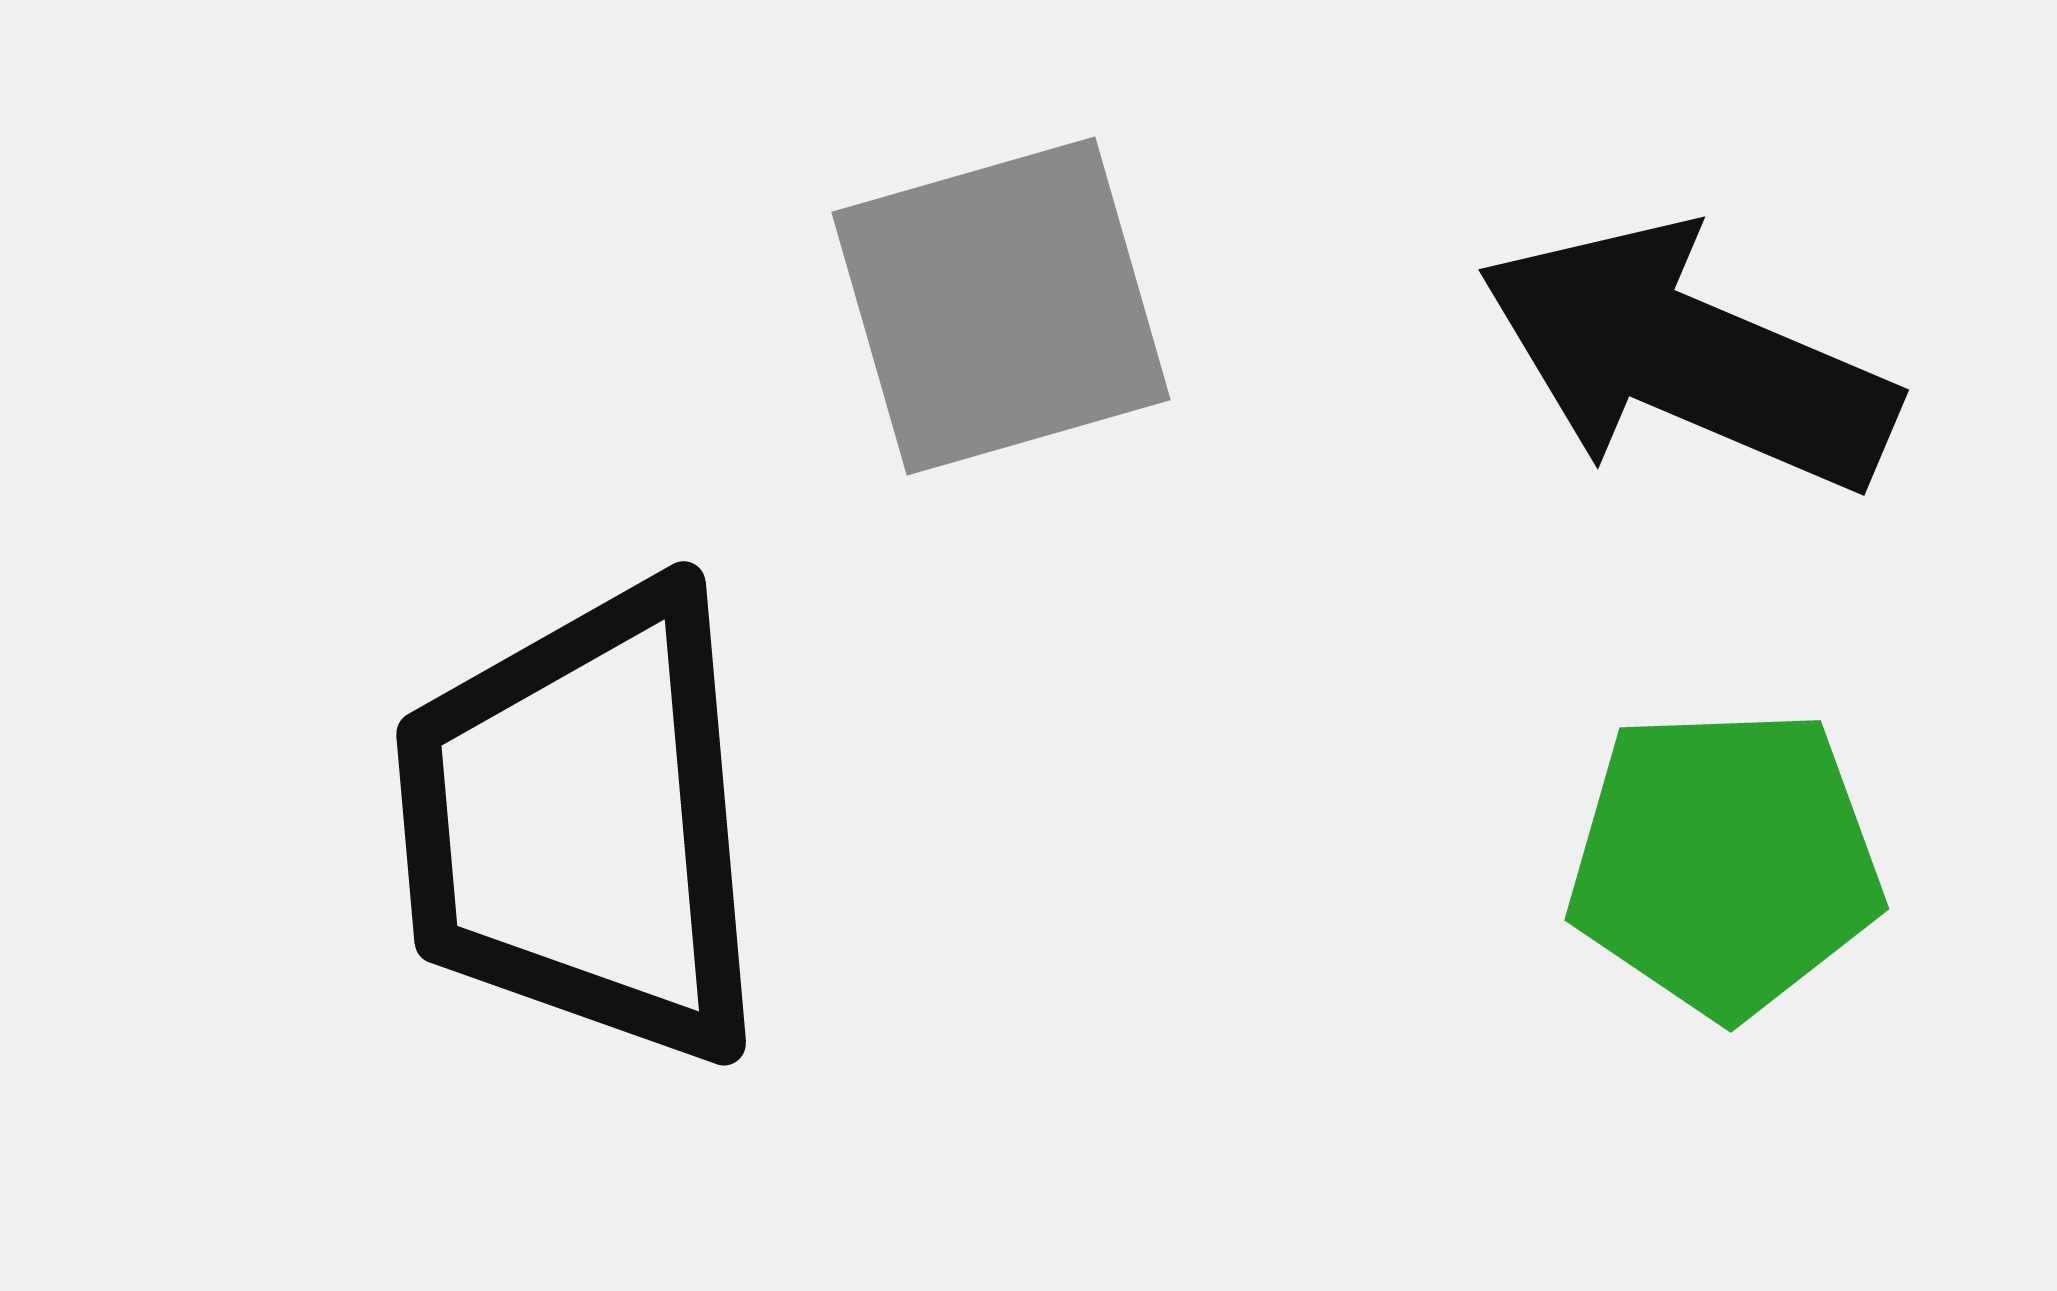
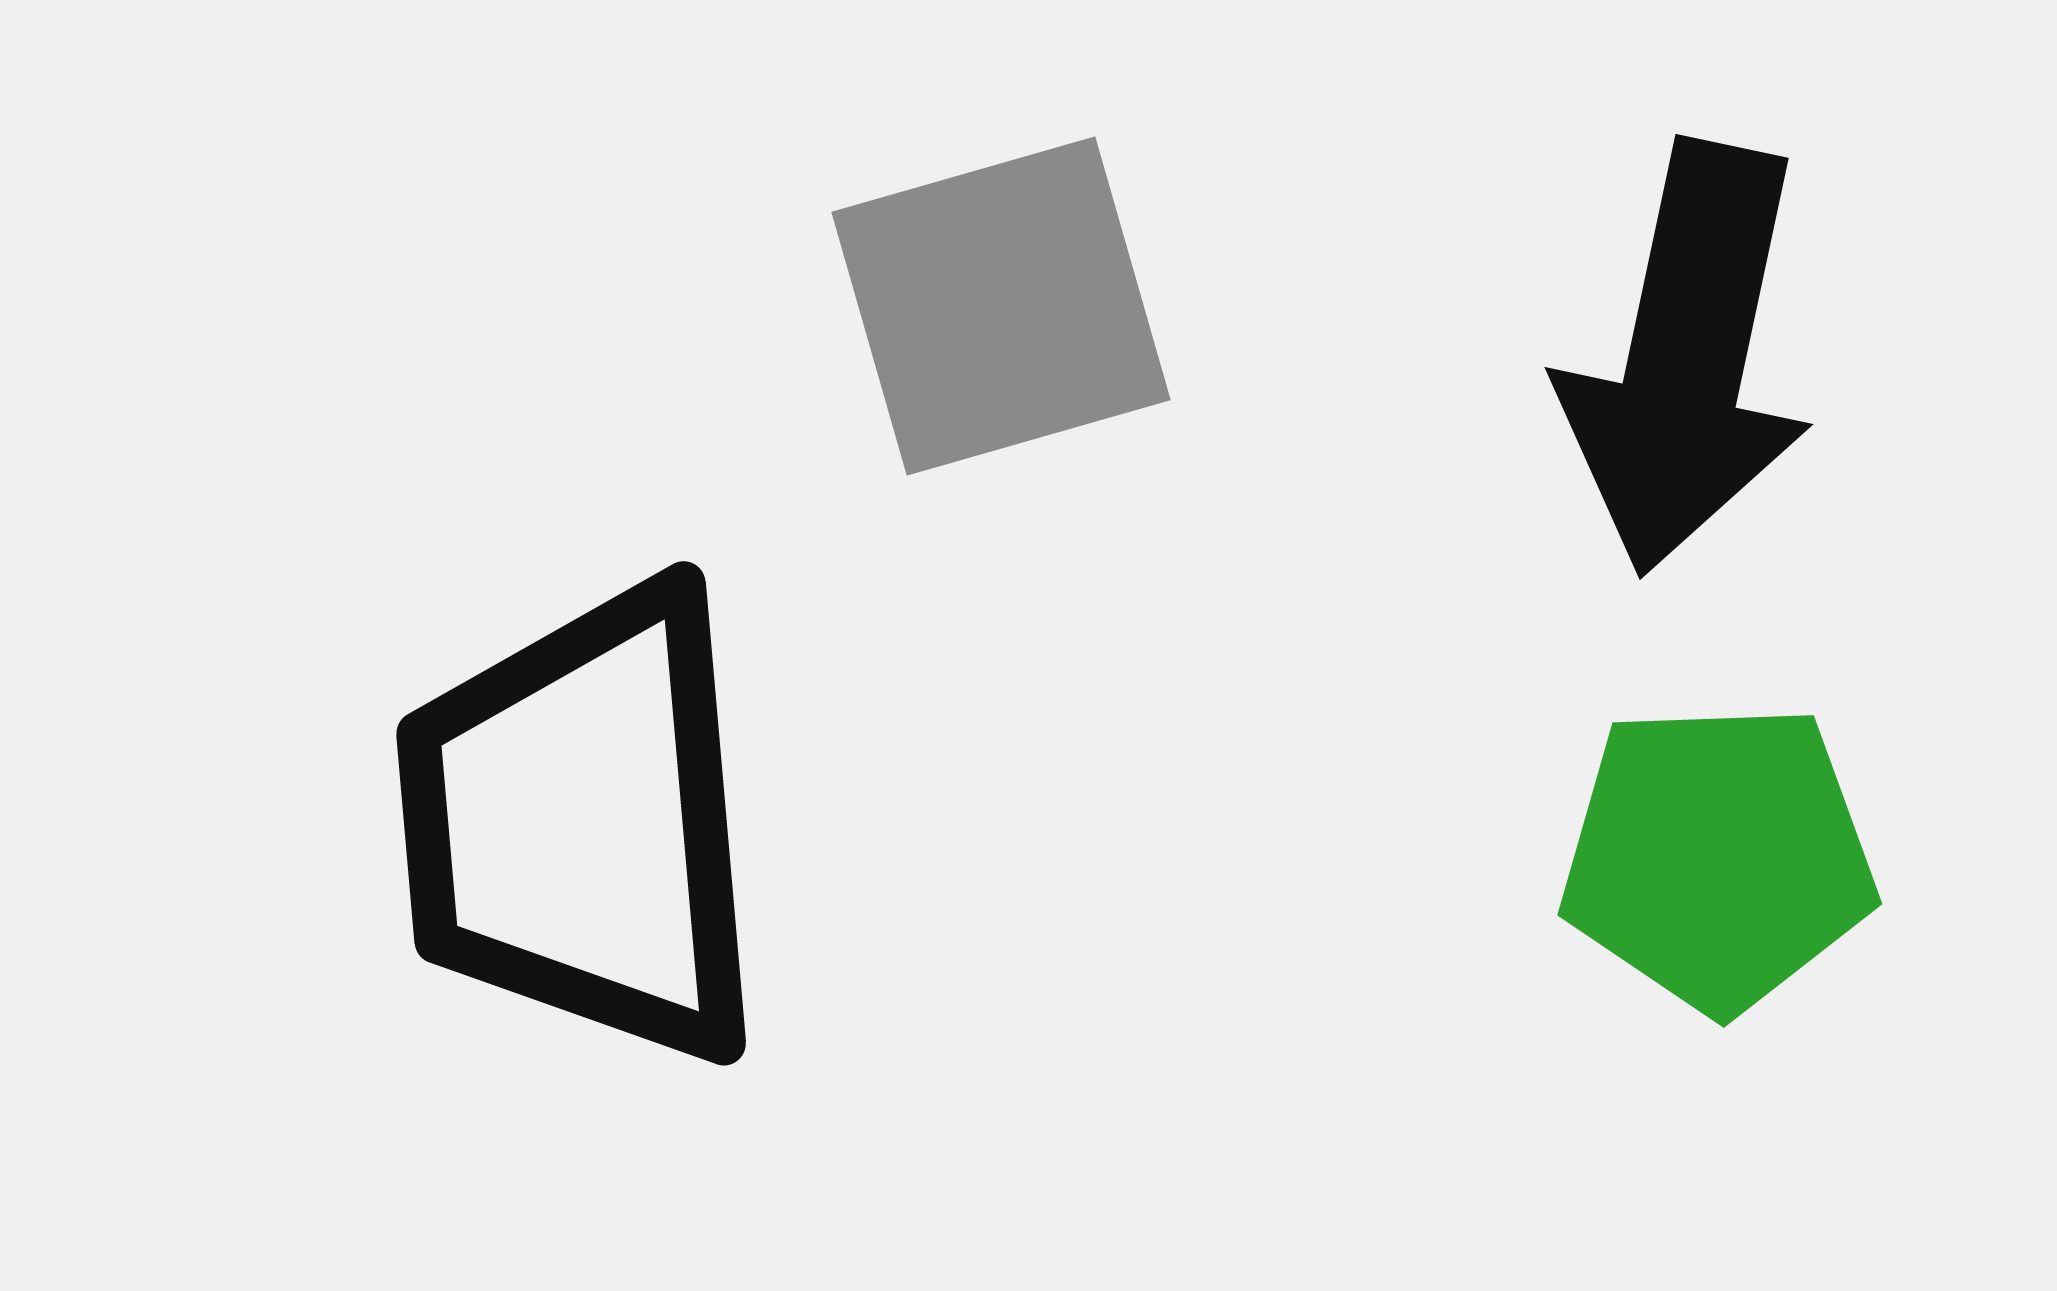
black arrow: rotated 101 degrees counterclockwise
green pentagon: moved 7 px left, 5 px up
